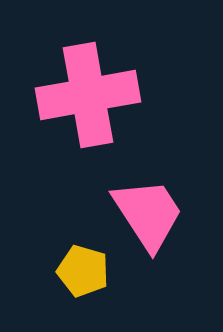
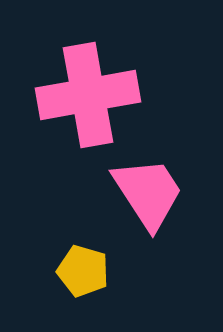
pink trapezoid: moved 21 px up
